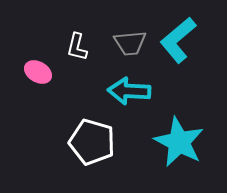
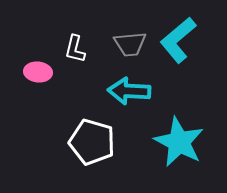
gray trapezoid: moved 1 px down
white L-shape: moved 2 px left, 2 px down
pink ellipse: rotated 24 degrees counterclockwise
